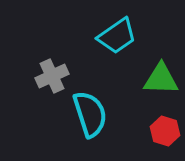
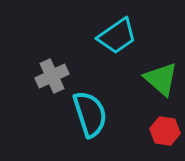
green triangle: rotated 39 degrees clockwise
red hexagon: rotated 8 degrees counterclockwise
